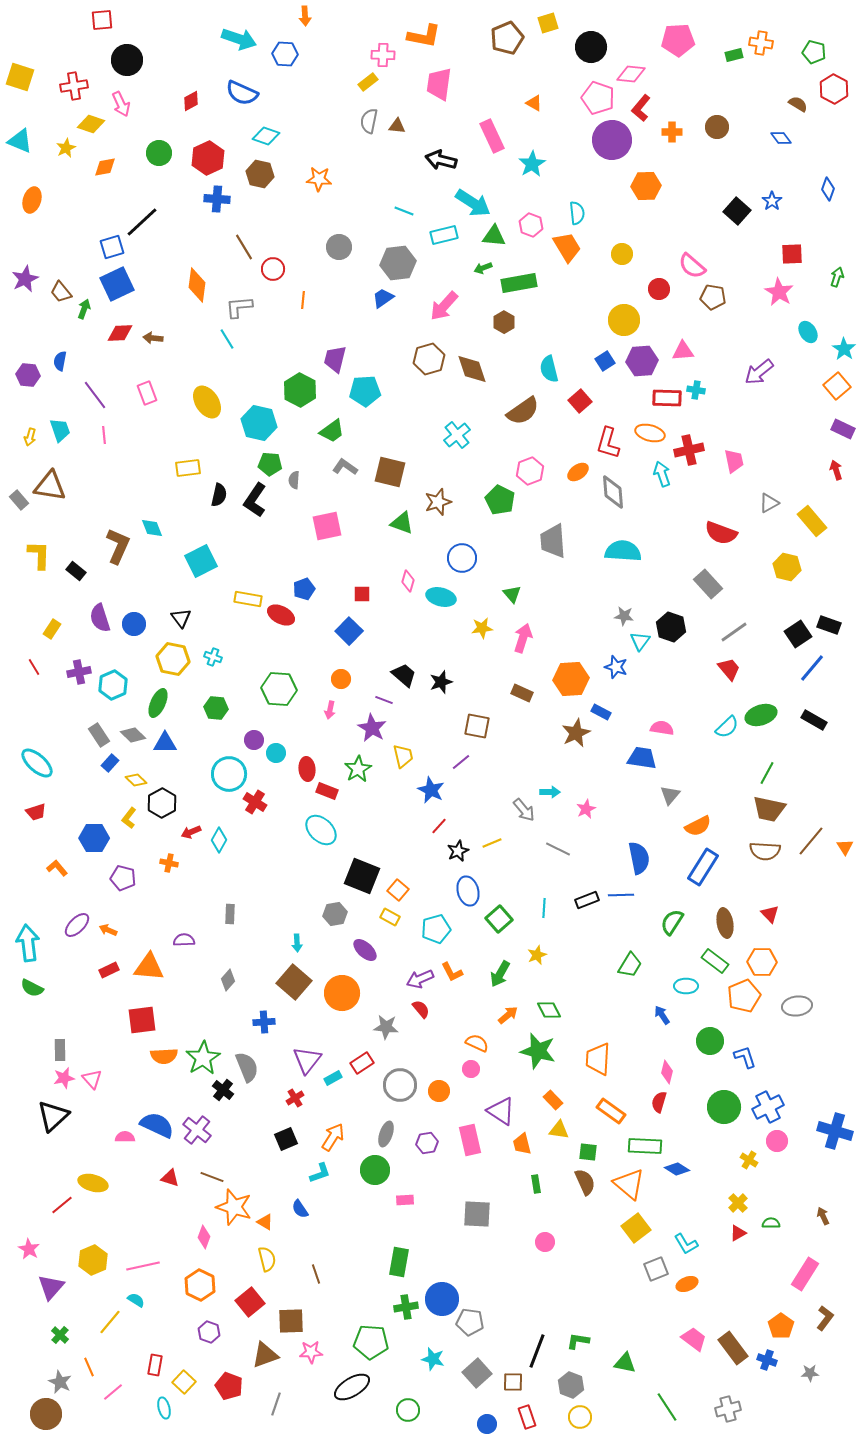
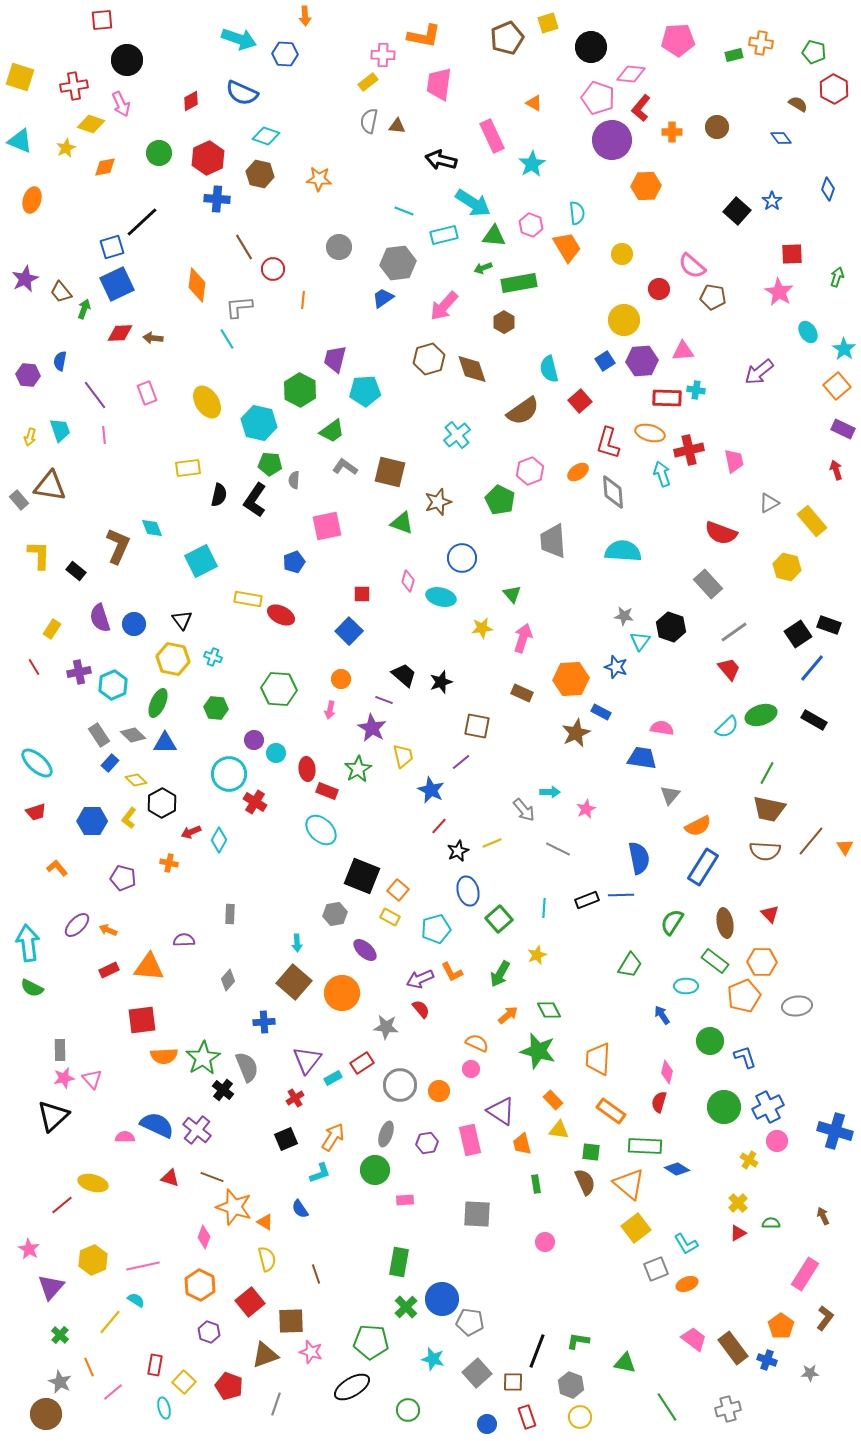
blue pentagon at (304, 589): moved 10 px left, 27 px up
black triangle at (181, 618): moved 1 px right, 2 px down
blue hexagon at (94, 838): moved 2 px left, 17 px up
green square at (588, 1152): moved 3 px right
green cross at (406, 1307): rotated 35 degrees counterclockwise
pink star at (311, 1352): rotated 20 degrees clockwise
